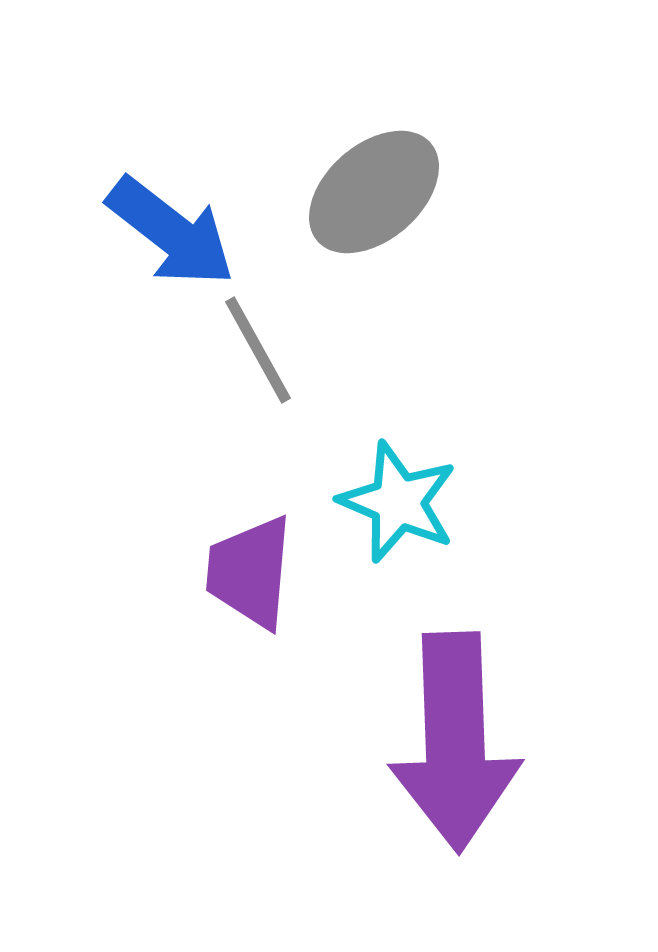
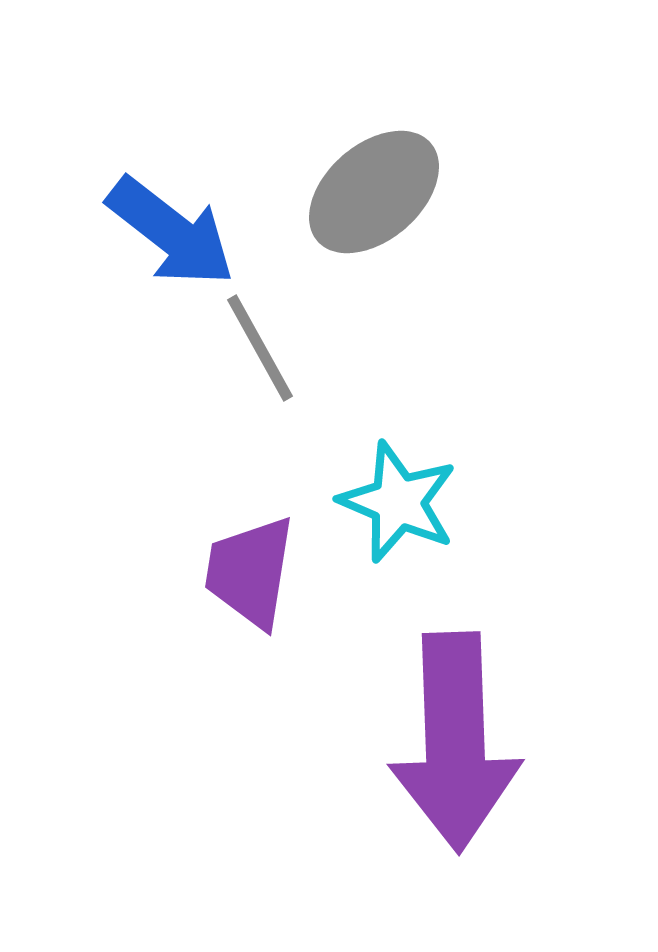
gray line: moved 2 px right, 2 px up
purple trapezoid: rotated 4 degrees clockwise
